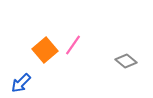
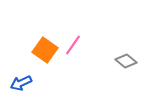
orange square: rotated 15 degrees counterclockwise
blue arrow: rotated 20 degrees clockwise
